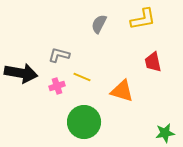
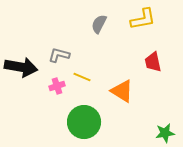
black arrow: moved 6 px up
orange triangle: rotated 15 degrees clockwise
